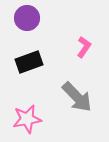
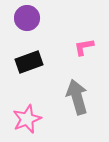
pink L-shape: rotated 135 degrees counterclockwise
gray arrow: rotated 152 degrees counterclockwise
pink star: rotated 12 degrees counterclockwise
